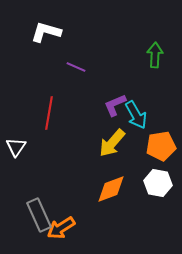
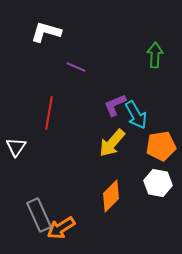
orange diamond: moved 7 px down; rotated 24 degrees counterclockwise
